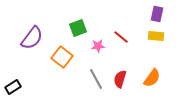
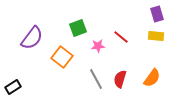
purple rectangle: rotated 28 degrees counterclockwise
